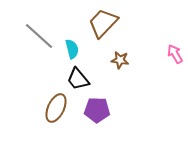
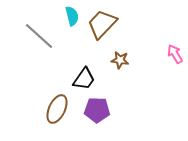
brown trapezoid: moved 1 px left, 1 px down
cyan semicircle: moved 33 px up
black trapezoid: moved 6 px right; rotated 105 degrees counterclockwise
brown ellipse: moved 1 px right, 1 px down
